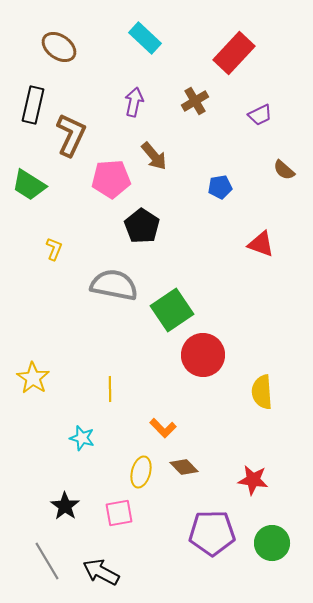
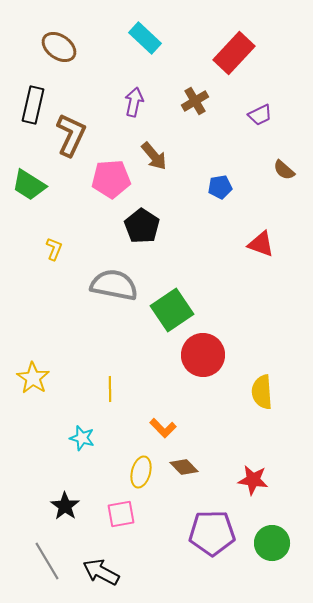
pink square: moved 2 px right, 1 px down
